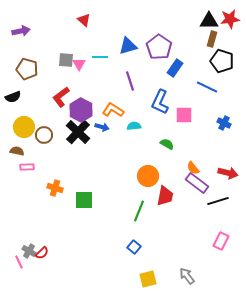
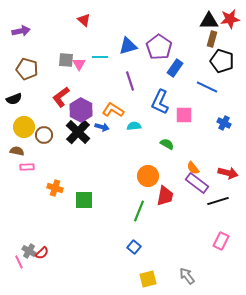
black semicircle at (13, 97): moved 1 px right, 2 px down
